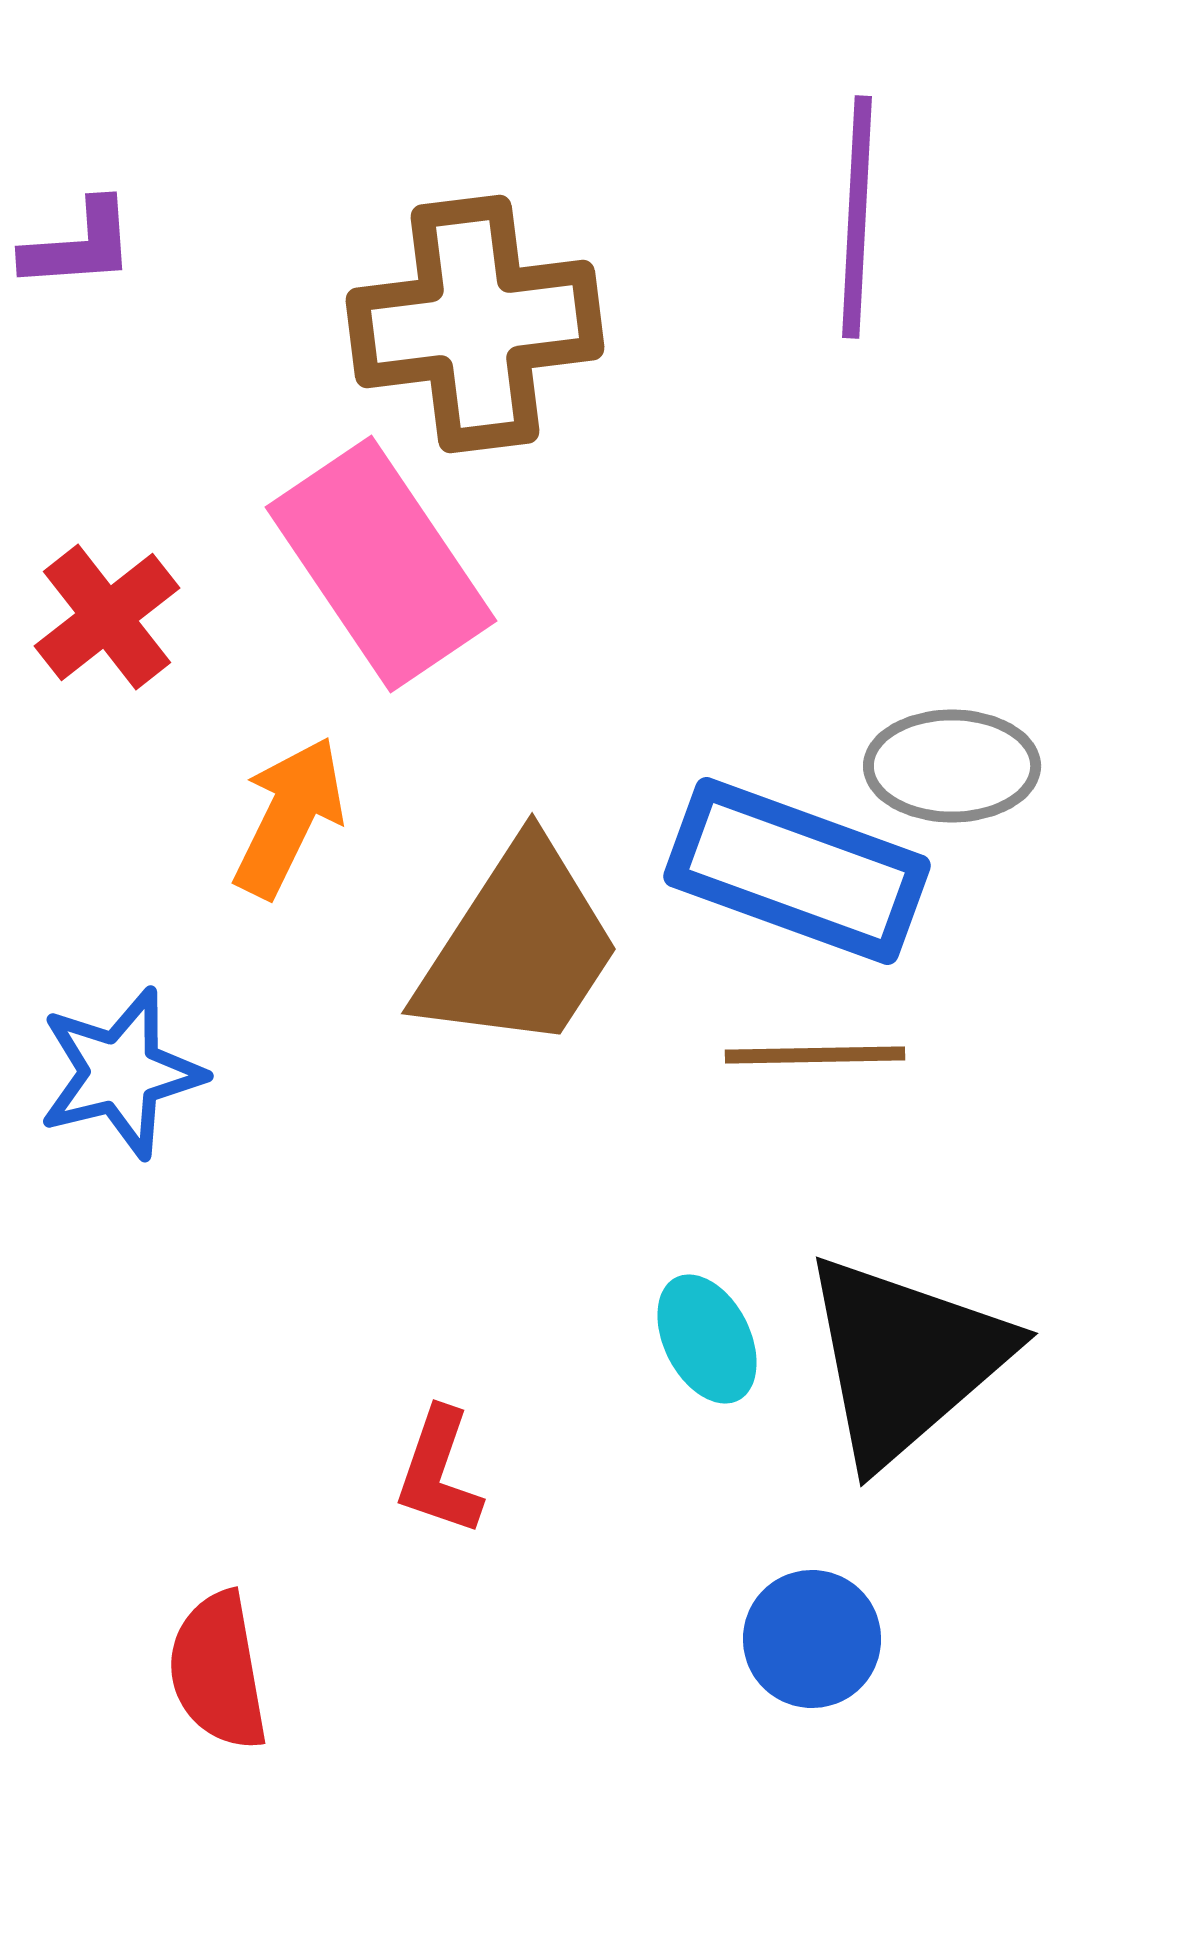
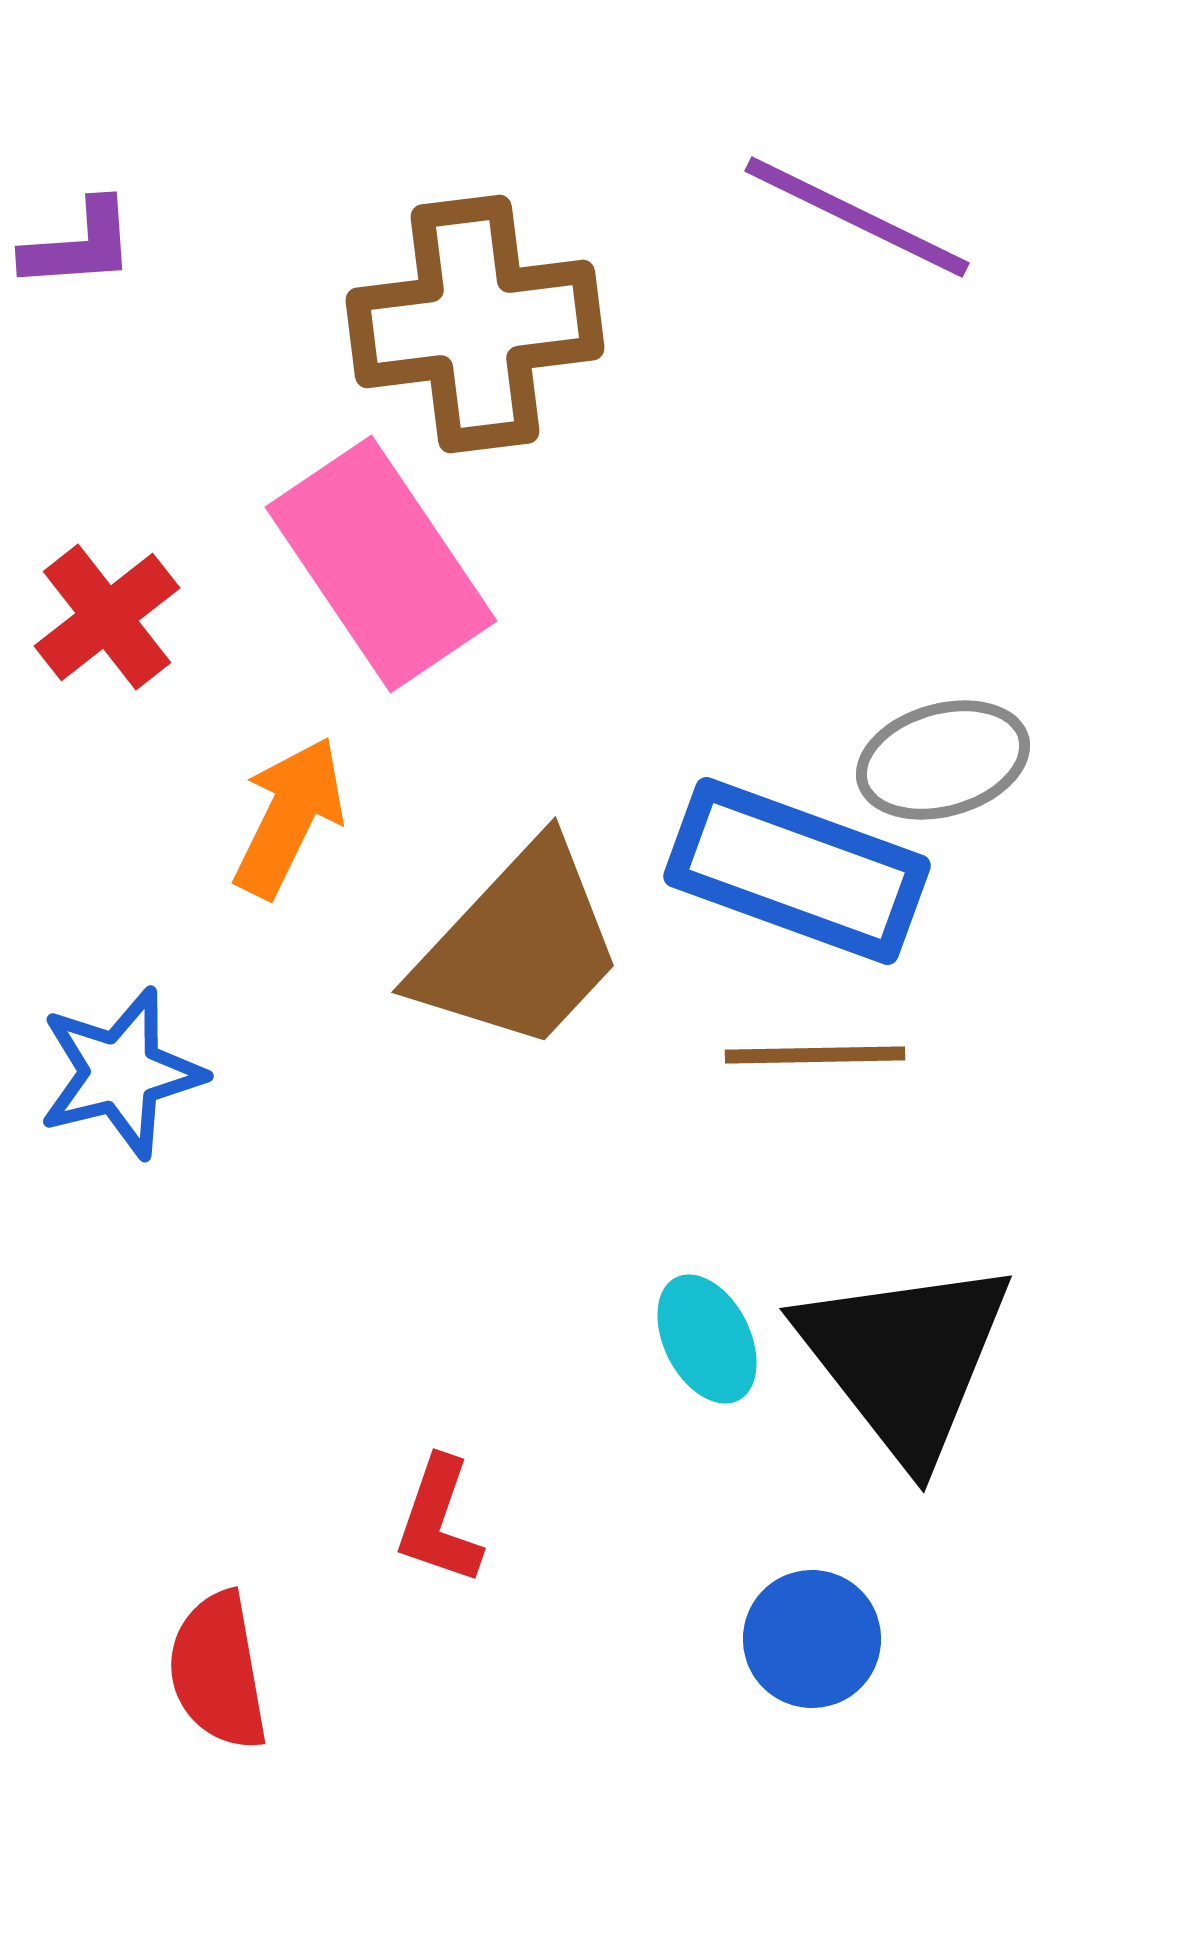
purple line: rotated 67 degrees counterclockwise
gray ellipse: moved 9 px left, 6 px up; rotated 16 degrees counterclockwise
brown trapezoid: rotated 10 degrees clockwise
black triangle: rotated 27 degrees counterclockwise
red L-shape: moved 49 px down
